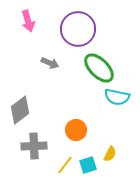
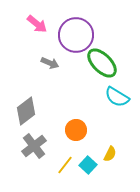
pink arrow: moved 9 px right, 3 px down; rotated 35 degrees counterclockwise
purple circle: moved 2 px left, 6 px down
green ellipse: moved 3 px right, 5 px up
cyan semicircle: rotated 20 degrees clockwise
gray diamond: moved 6 px right, 1 px down
gray cross: rotated 35 degrees counterclockwise
cyan square: rotated 30 degrees counterclockwise
